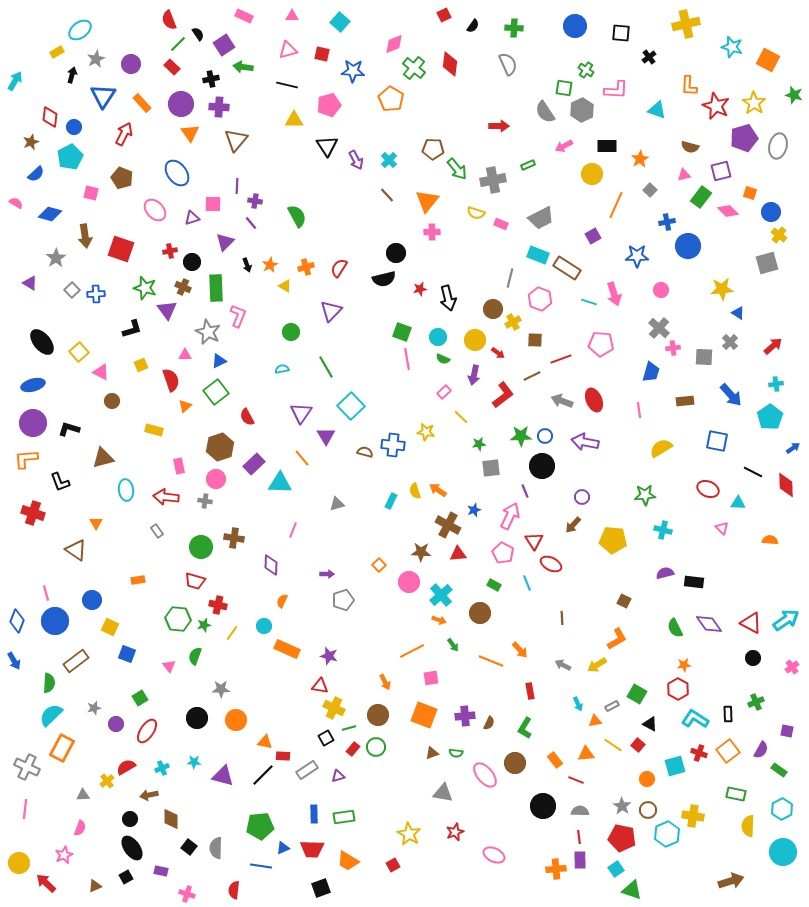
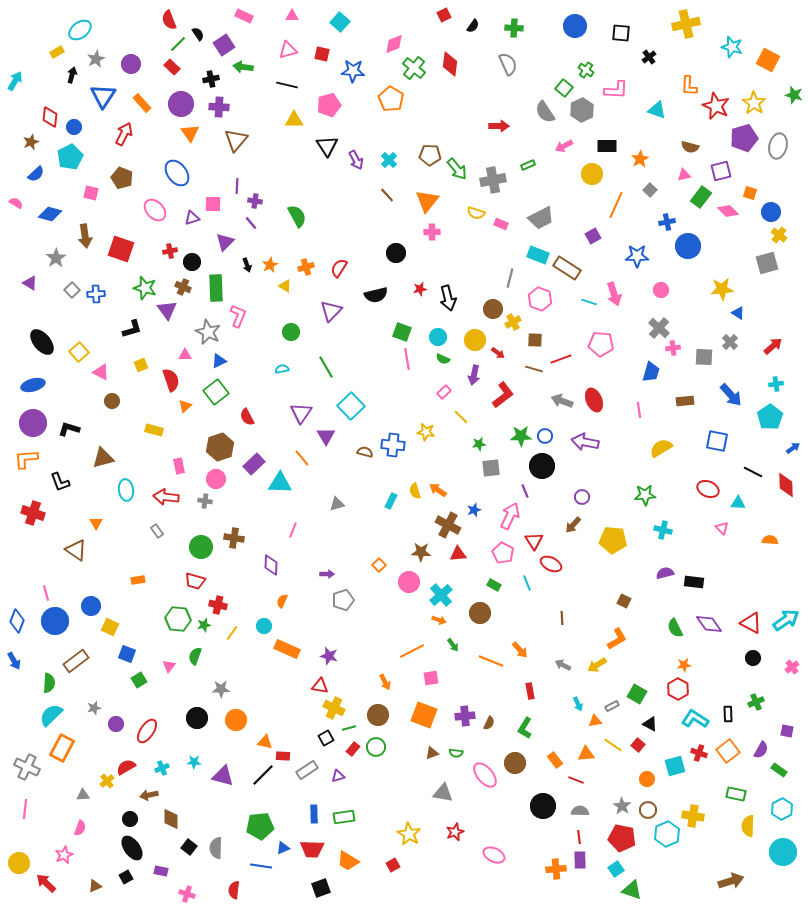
green square at (564, 88): rotated 30 degrees clockwise
brown pentagon at (433, 149): moved 3 px left, 6 px down
black semicircle at (384, 279): moved 8 px left, 16 px down
brown line at (532, 376): moved 2 px right, 7 px up; rotated 42 degrees clockwise
blue circle at (92, 600): moved 1 px left, 6 px down
pink triangle at (169, 666): rotated 16 degrees clockwise
green square at (140, 698): moved 1 px left, 18 px up
